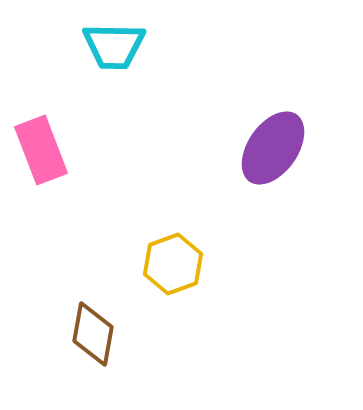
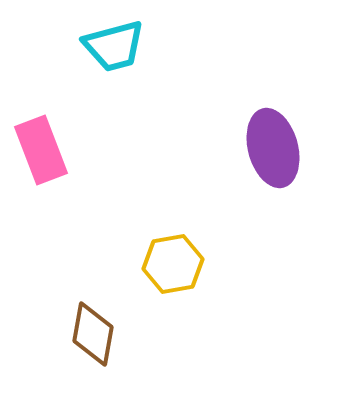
cyan trapezoid: rotated 16 degrees counterclockwise
purple ellipse: rotated 50 degrees counterclockwise
yellow hexagon: rotated 10 degrees clockwise
